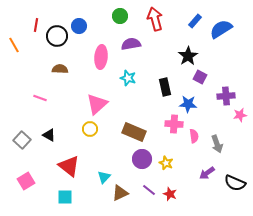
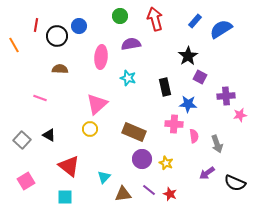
brown triangle: moved 3 px right, 1 px down; rotated 18 degrees clockwise
